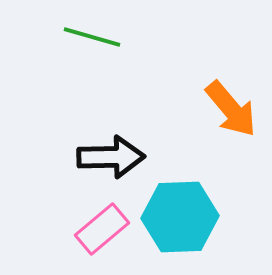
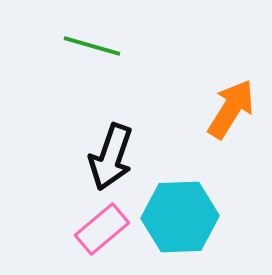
green line: moved 9 px down
orange arrow: rotated 108 degrees counterclockwise
black arrow: rotated 110 degrees clockwise
